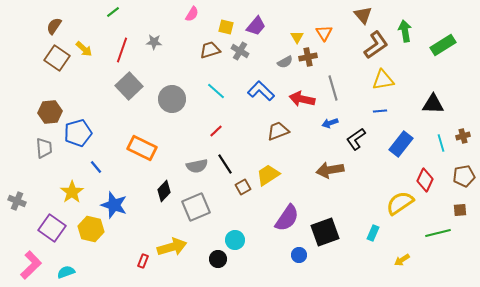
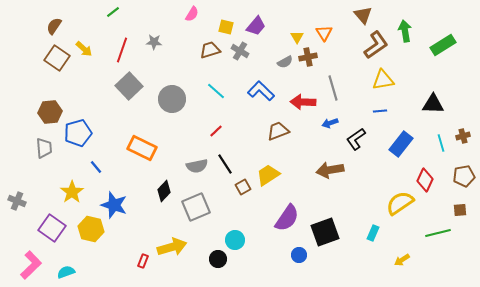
red arrow at (302, 99): moved 1 px right, 3 px down; rotated 10 degrees counterclockwise
